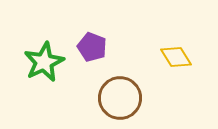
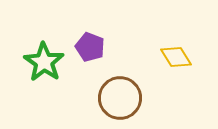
purple pentagon: moved 2 px left
green star: rotated 12 degrees counterclockwise
